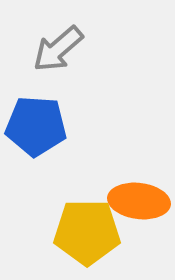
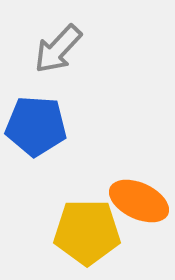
gray arrow: rotated 6 degrees counterclockwise
orange ellipse: rotated 18 degrees clockwise
